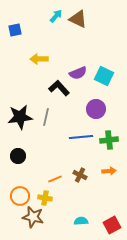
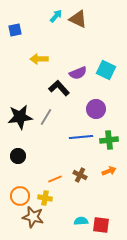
cyan square: moved 2 px right, 6 px up
gray line: rotated 18 degrees clockwise
orange arrow: rotated 16 degrees counterclockwise
red square: moved 11 px left; rotated 36 degrees clockwise
